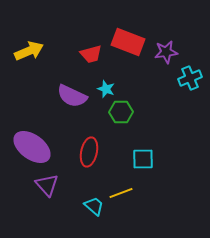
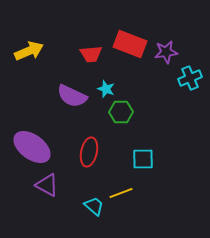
red rectangle: moved 2 px right, 2 px down
red trapezoid: rotated 10 degrees clockwise
purple triangle: rotated 20 degrees counterclockwise
